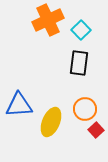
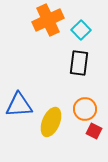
red square: moved 2 px left, 1 px down; rotated 21 degrees counterclockwise
